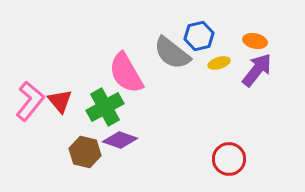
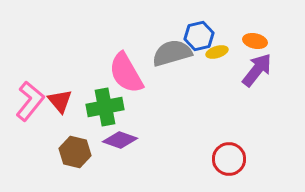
gray semicircle: rotated 126 degrees clockwise
yellow ellipse: moved 2 px left, 11 px up
green cross: rotated 18 degrees clockwise
brown hexagon: moved 10 px left
